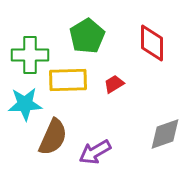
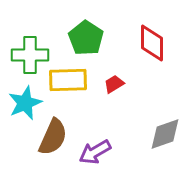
green pentagon: moved 1 px left, 2 px down; rotated 8 degrees counterclockwise
cyan star: moved 1 px up; rotated 20 degrees counterclockwise
